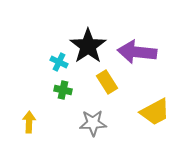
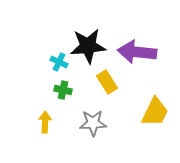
black star: rotated 30 degrees clockwise
yellow trapezoid: rotated 36 degrees counterclockwise
yellow arrow: moved 16 px right
